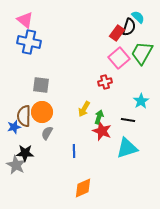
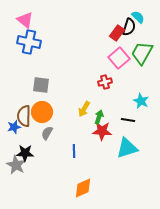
cyan star: rotated 14 degrees counterclockwise
red star: rotated 18 degrees counterclockwise
